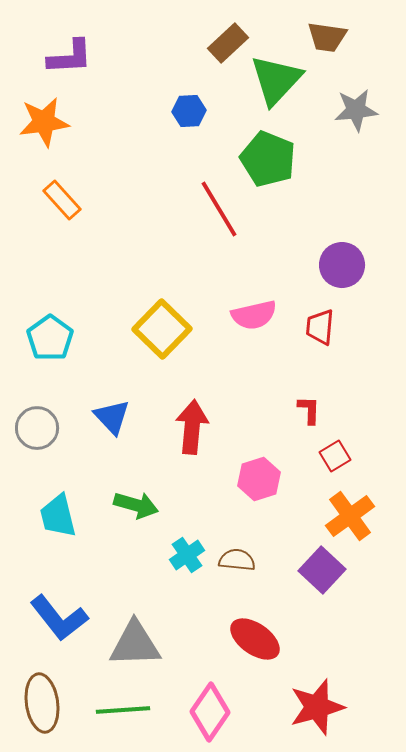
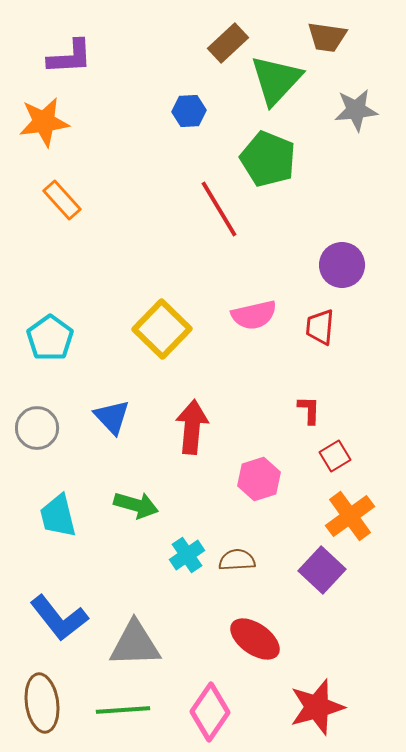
brown semicircle: rotated 9 degrees counterclockwise
